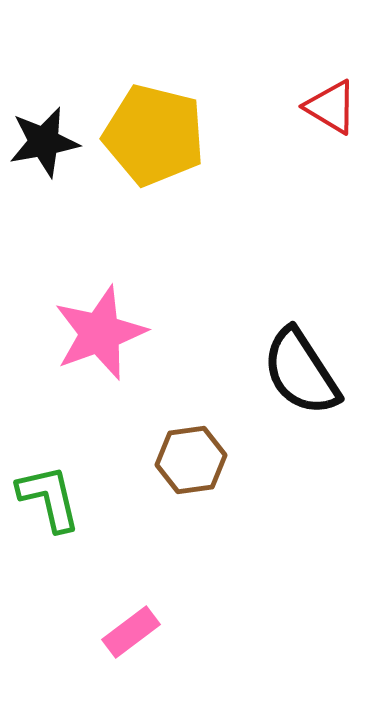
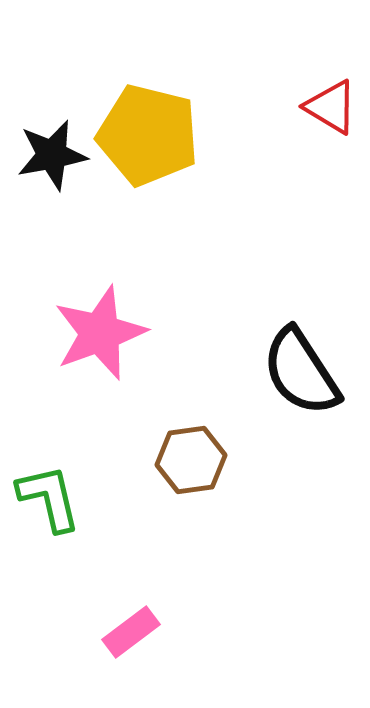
yellow pentagon: moved 6 px left
black star: moved 8 px right, 13 px down
